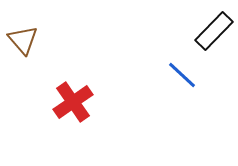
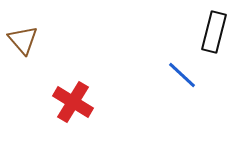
black rectangle: moved 1 px down; rotated 30 degrees counterclockwise
red cross: rotated 24 degrees counterclockwise
